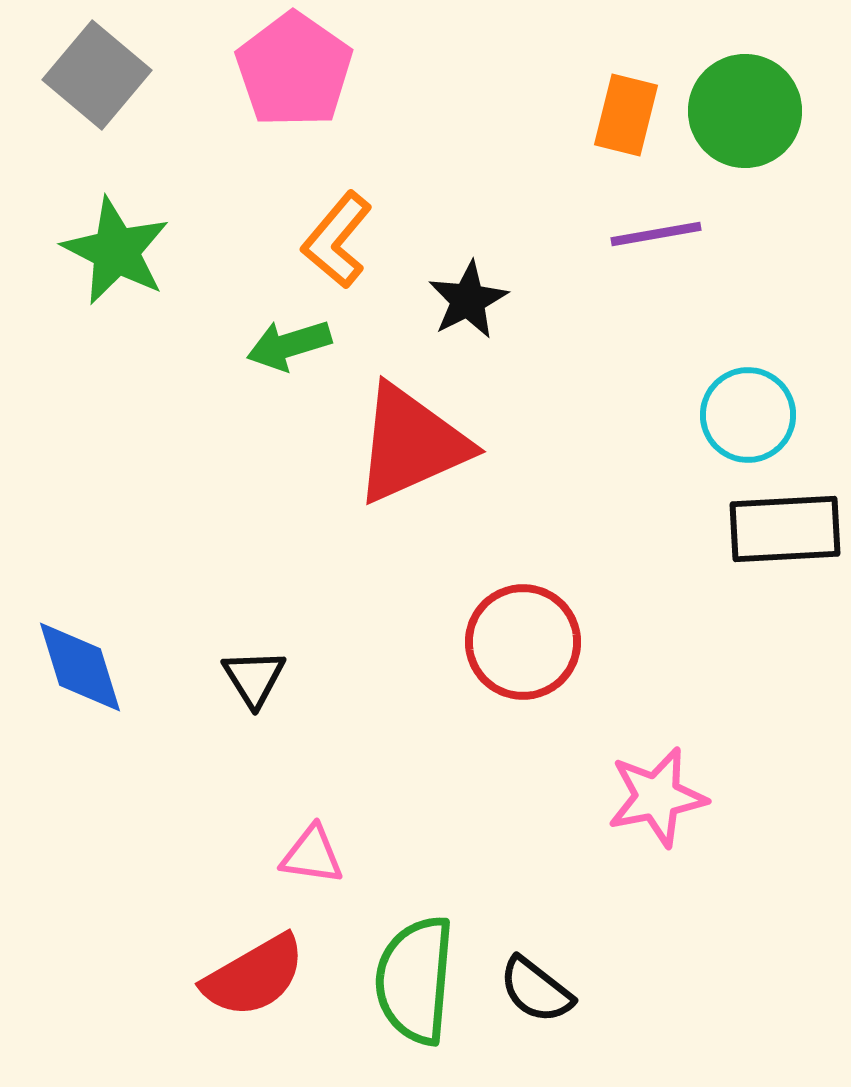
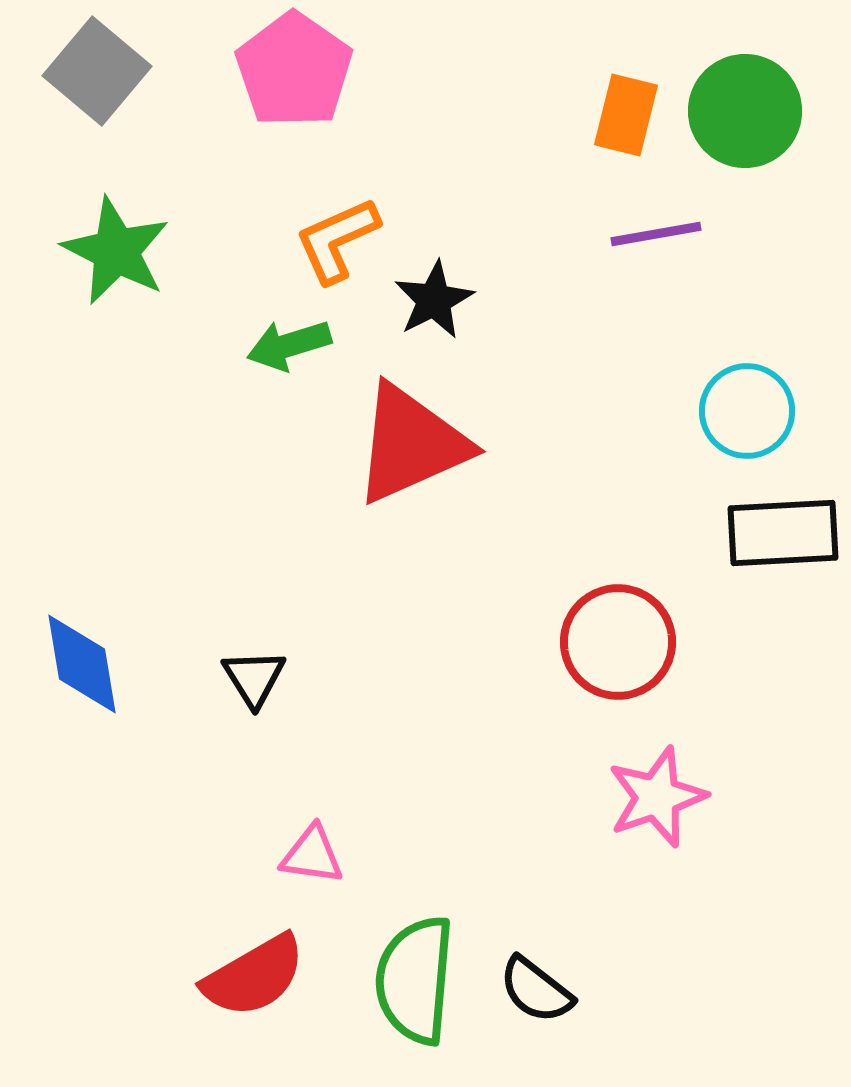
gray square: moved 4 px up
orange L-shape: rotated 26 degrees clockwise
black star: moved 34 px left
cyan circle: moved 1 px left, 4 px up
black rectangle: moved 2 px left, 4 px down
red circle: moved 95 px right
blue diamond: moved 2 px right, 3 px up; rotated 8 degrees clockwise
pink star: rotated 8 degrees counterclockwise
